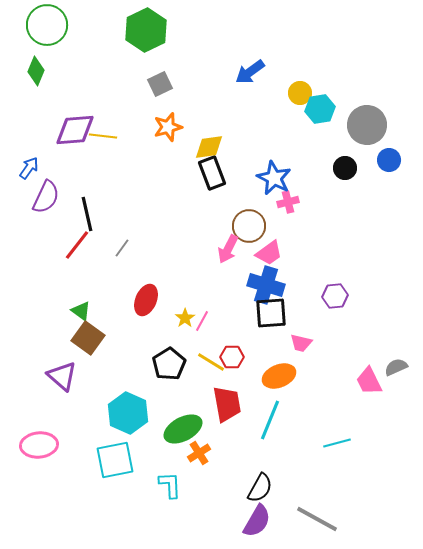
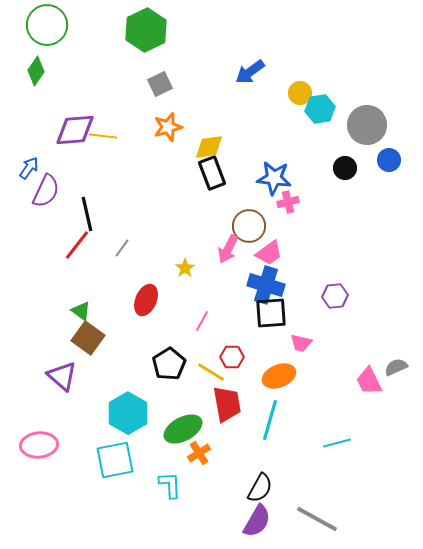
green diamond at (36, 71): rotated 12 degrees clockwise
blue star at (274, 178): rotated 20 degrees counterclockwise
purple semicircle at (46, 197): moved 6 px up
yellow star at (185, 318): moved 50 px up
yellow line at (211, 362): moved 10 px down
cyan hexagon at (128, 413): rotated 6 degrees clockwise
cyan line at (270, 420): rotated 6 degrees counterclockwise
